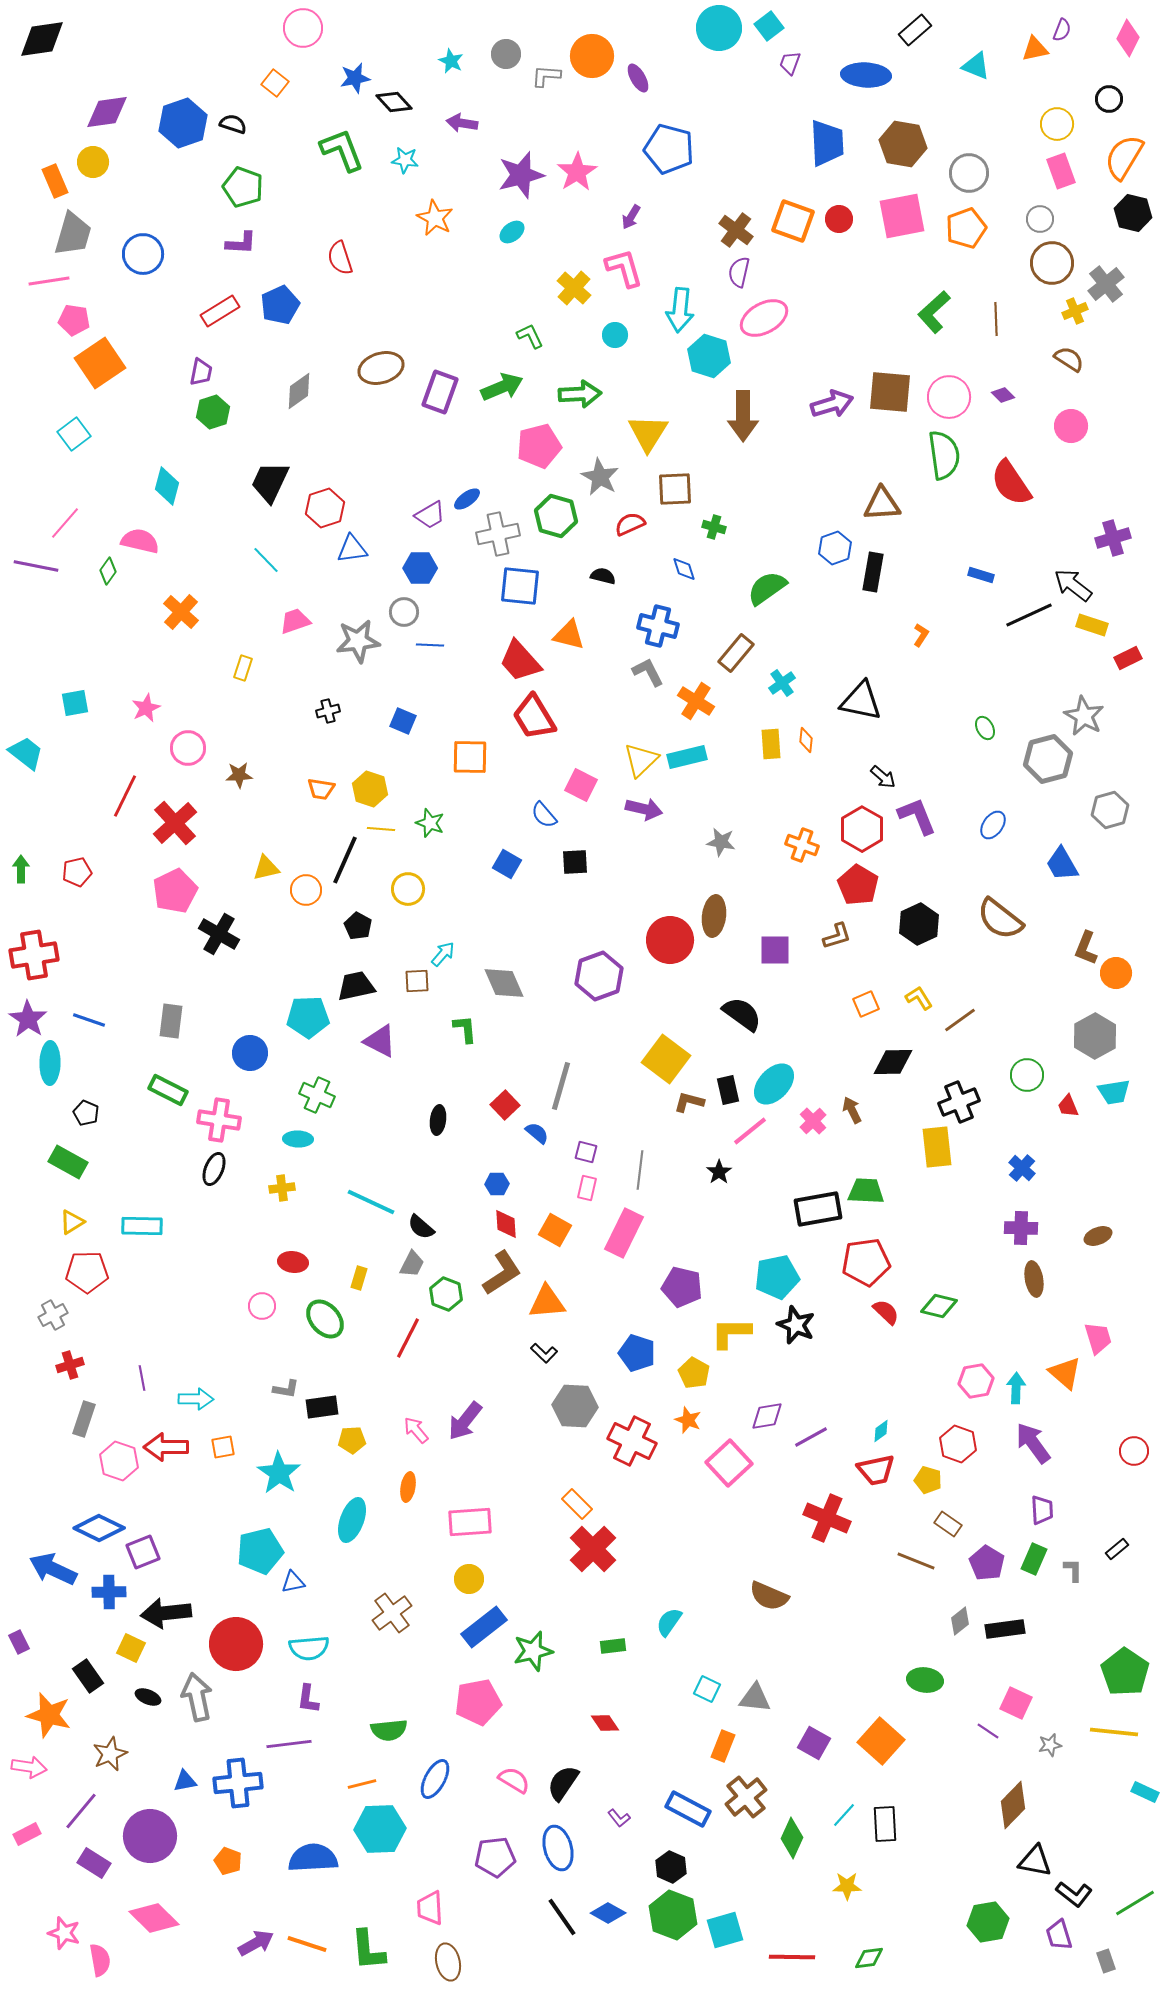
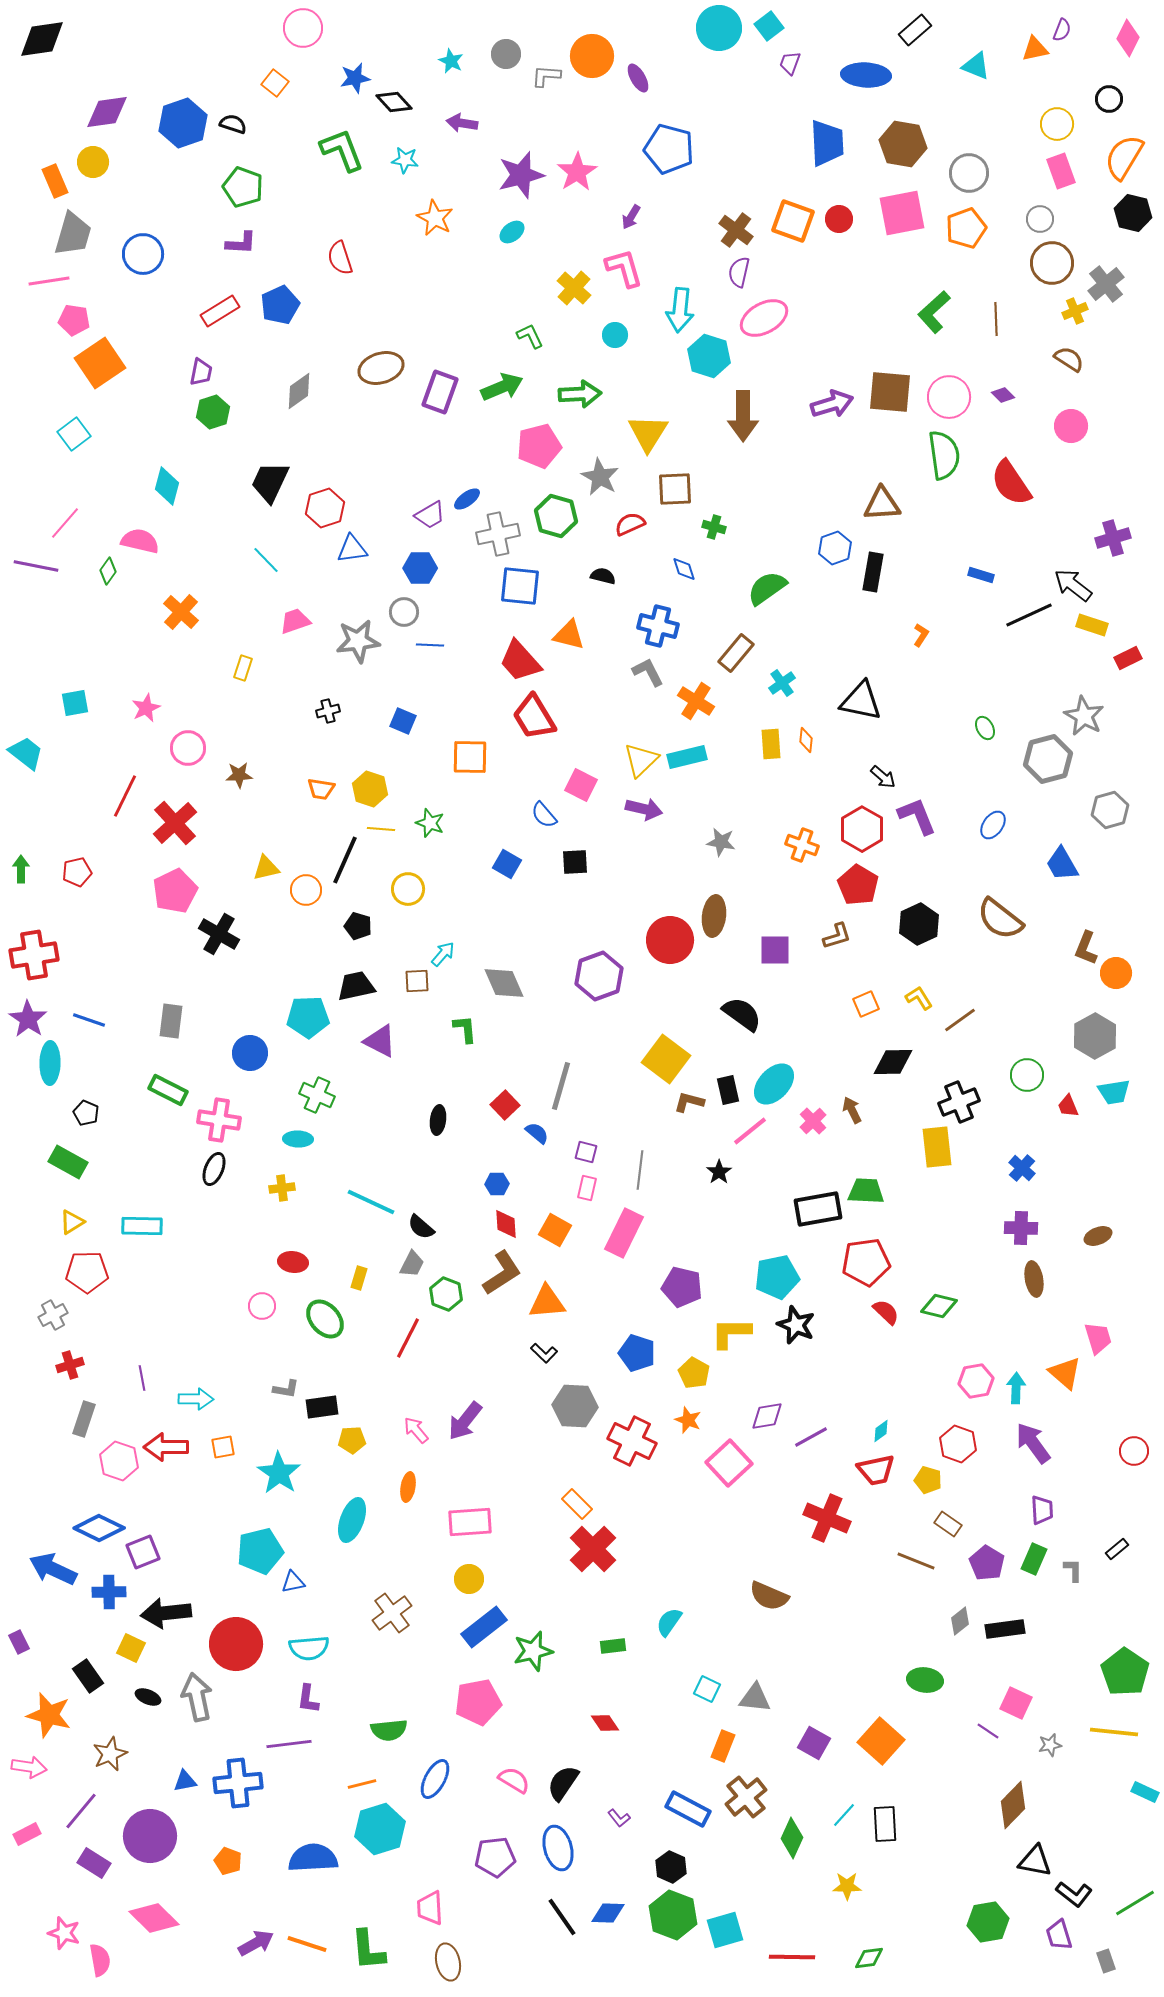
pink square at (902, 216): moved 3 px up
black pentagon at (358, 926): rotated 12 degrees counterclockwise
cyan hexagon at (380, 1829): rotated 15 degrees counterclockwise
blue diamond at (608, 1913): rotated 28 degrees counterclockwise
